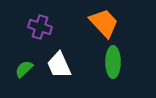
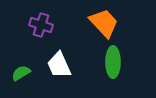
purple cross: moved 1 px right, 2 px up
green semicircle: moved 3 px left, 4 px down; rotated 12 degrees clockwise
